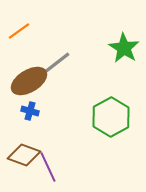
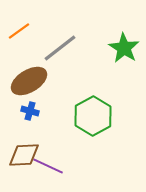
gray line: moved 6 px right, 17 px up
green hexagon: moved 18 px left, 1 px up
brown diamond: rotated 24 degrees counterclockwise
purple line: moved 1 px up; rotated 40 degrees counterclockwise
